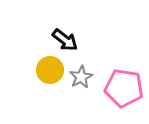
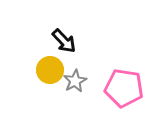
black arrow: moved 1 px left, 1 px down; rotated 8 degrees clockwise
gray star: moved 6 px left, 4 px down
